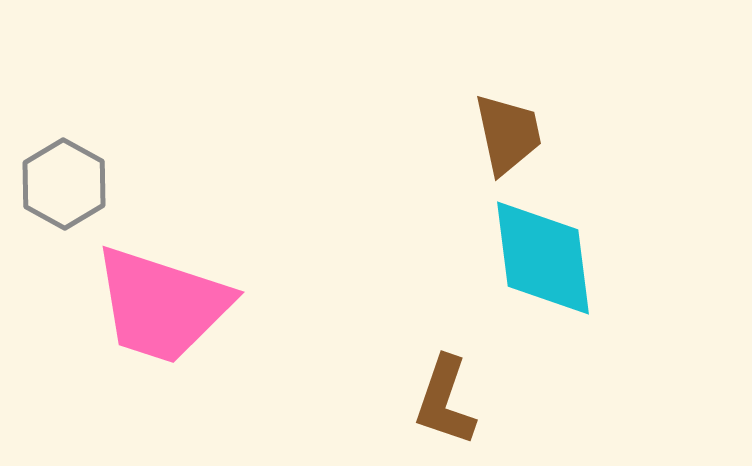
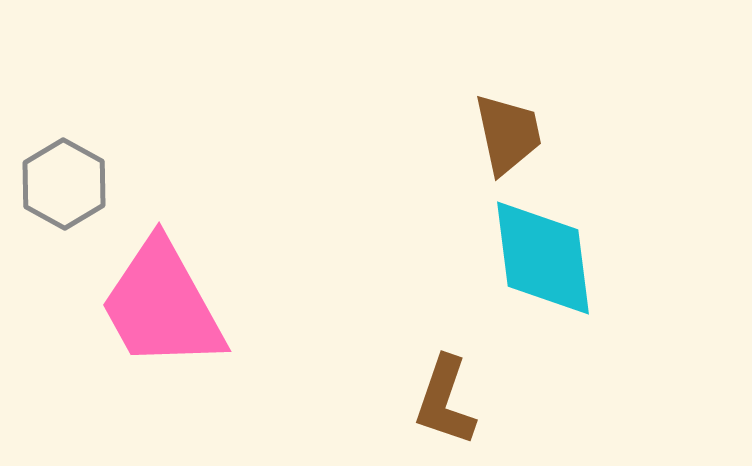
pink trapezoid: rotated 43 degrees clockwise
